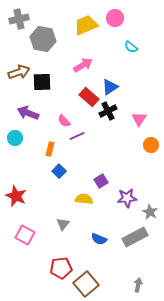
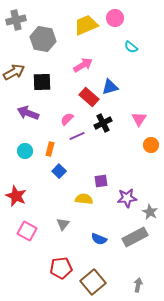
gray cross: moved 3 px left, 1 px down
brown arrow: moved 5 px left; rotated 10 degrees counterclockwise
blue triangle: rotated 18 degrees clockwise
black cross: moved 5 px left, 12 px down
pink semicircle: moved 3 px right, 2 px up; rotated 88 degrees clockwise
cyan circle: moved 10 px right, 13 px down
purple square: rotated 24 degrees clockwise
pink square: moved 2 px right, 4 px up
brown square: moved 7 px right, 2 px up
